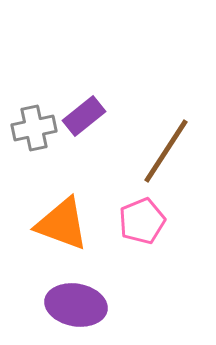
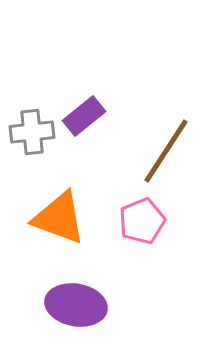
gray cross: moved 2 px left, 4 px down; rotated 6 degrees clockwise
orange triangle: moved 3 px left, 6 px up
